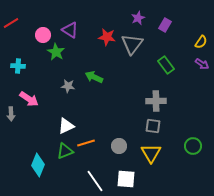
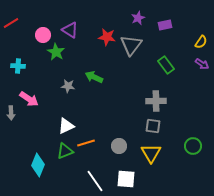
purple rectangle: rotated 48 degrees clockwise
gray triangle: moved 1 px left, 1 px down
gray arrow: moved 1 px up
